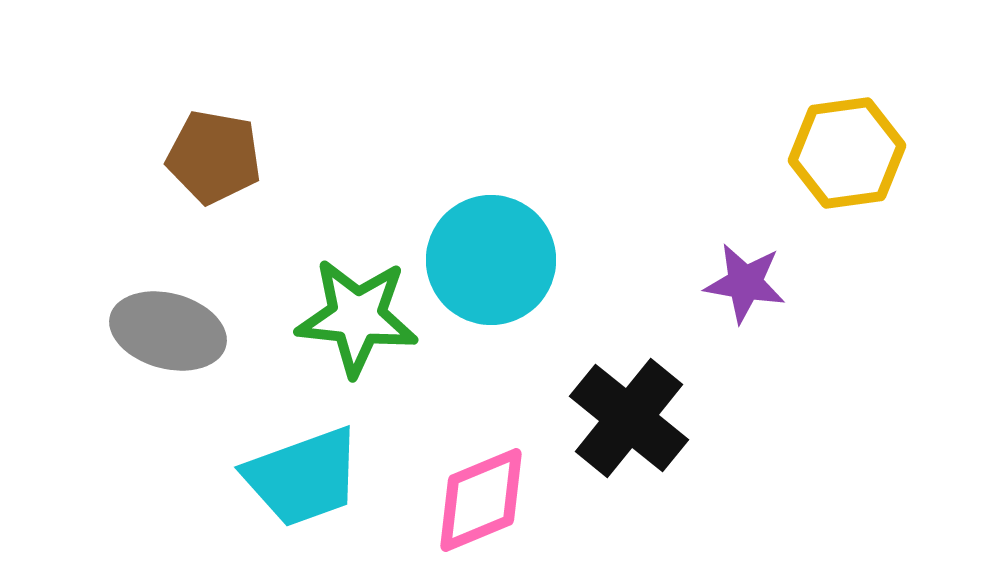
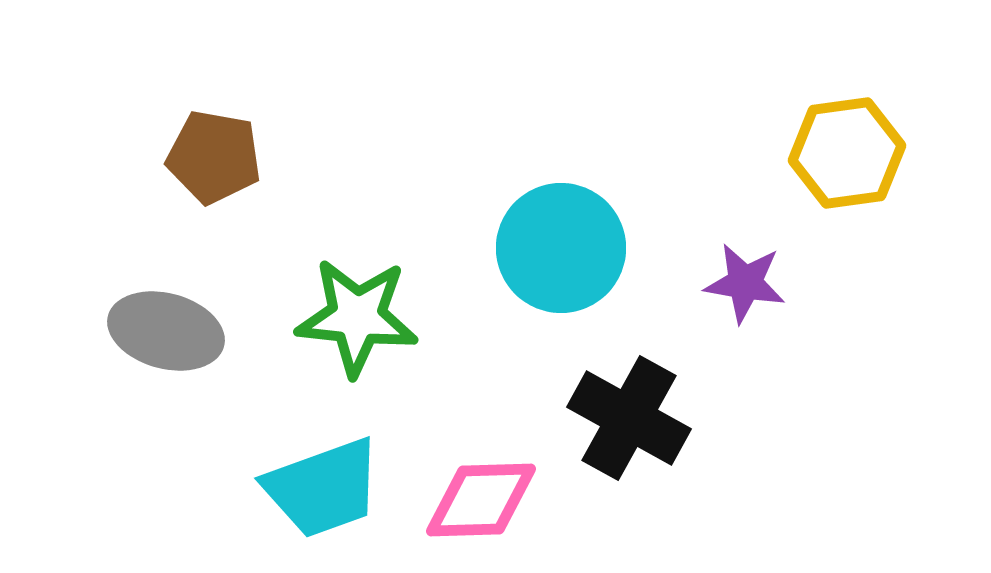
cyan circle: moved 70 px right, 12 px up
gray ellipse: moved 2 px left
black cross: rotated 10 degrees counterclockwise
cyan trapezoid: moved 20 px right, 11 px down
pink diamond: rotated 21 degrees clockwise
